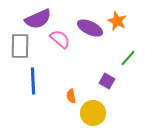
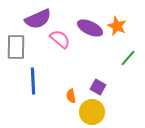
orange star: moved 5 px down
gray rectangle: moved 4 px left, 1 px down
purple square: moved 9 px left, 6 px down
yellow circle: moved 1 px left, 1 px up
